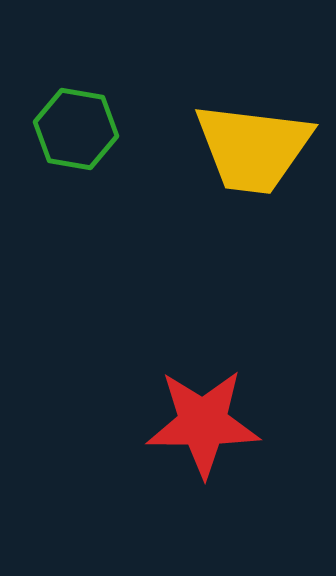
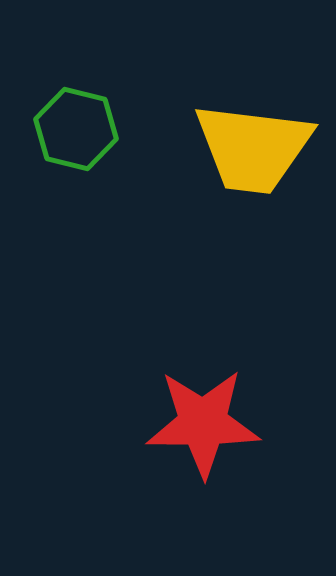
green hexagon: rotated 4 degrees clockwise
